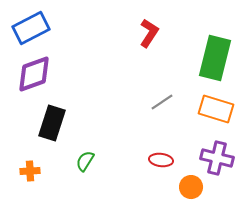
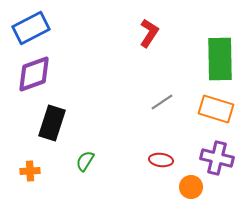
green rectangle: moved 5 px right, 1 px down; rotated 15 degrees counterclockwise
